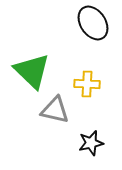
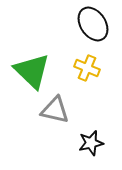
black ellipse: moved 1 px down
yellow cross: moved 16 px up; rotated 20 degrees clockwise
